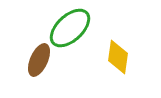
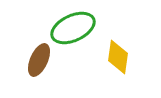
green ellipse: moved 3 px right; rotated 18 degrees clockwise
